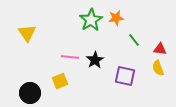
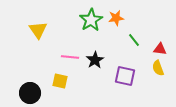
yellow triangle: moved 11 px right, 3 px up
yellow square: rotated 35 degrees clockwise
